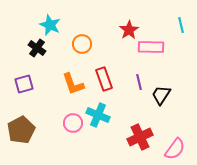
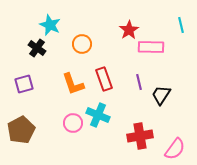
red cross: moved 1 px up; rotated 15 degrees clockwise
